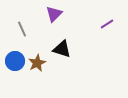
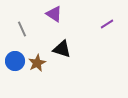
purple triangle: rotated 42 degrees counterclockwise
